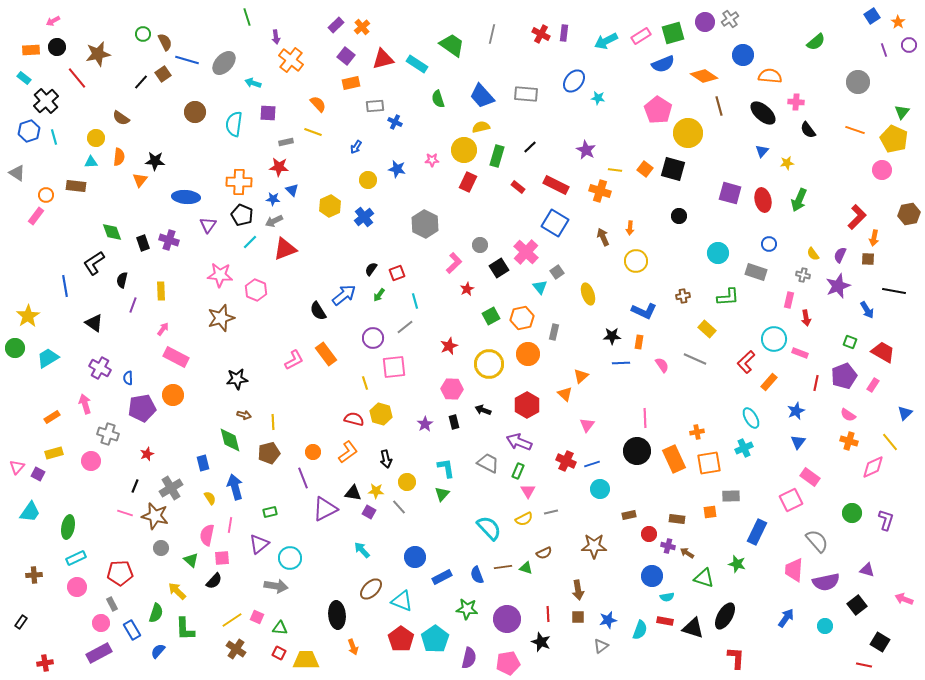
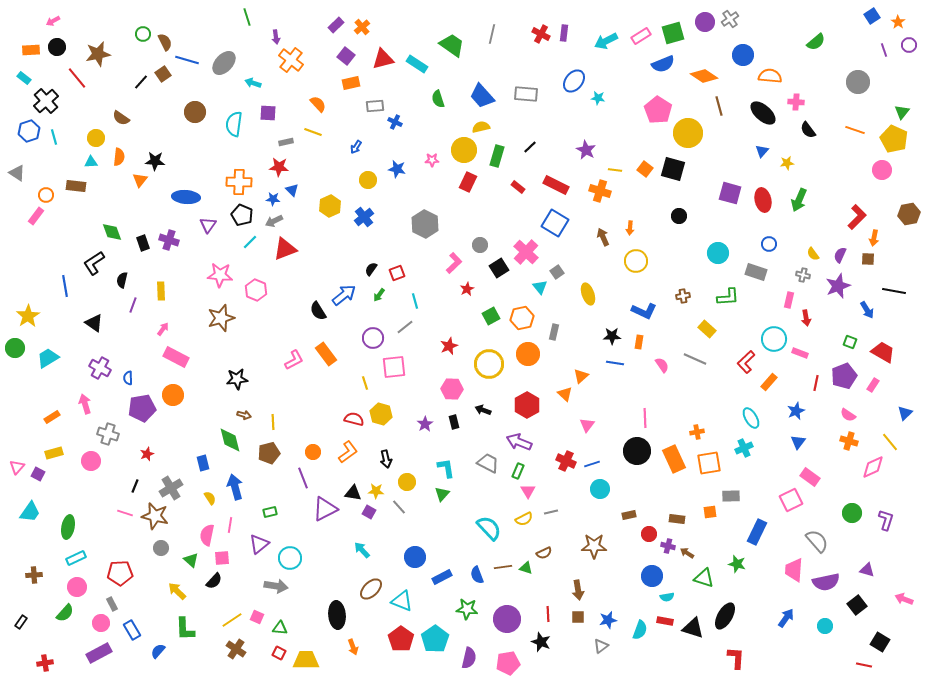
blue line at (621, 363): moved 6 px left; rotated 12 degrees clockwise
green semicircle at (156, 613): moved 91 px left; rotated 24 degrees clockwise
